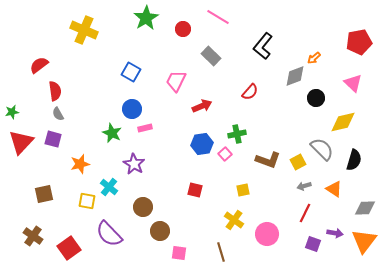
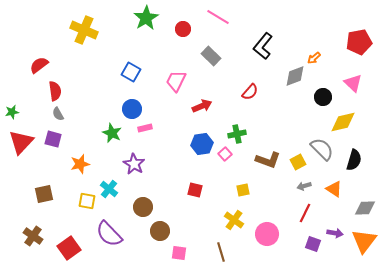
black circle at (316, 98): moved 7 px right, 1 px up
cyan cross at (109, 187): moved 2 px down
